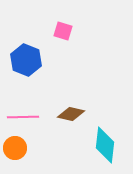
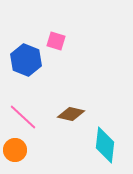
pink square: moved 7 px left, 10 px down
pink line: rotated 44 degrees clockwise
orange circle: moved 2 px down
